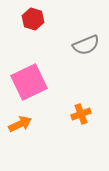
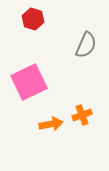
gray semicircle: rotated 44 degrees counterclockwise
orange cross: moved 1 px right, 1 px down
orange arrow: moved 31 px right; rotated 15 degrees clockwise
